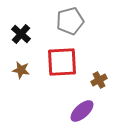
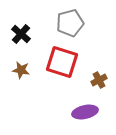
gray pentagon: moved 2 px down
red square: rotated 20 degrees clockwise
purple ellipse: moved 3 px right, 1 px down; rotated 30 degrees clockwise
